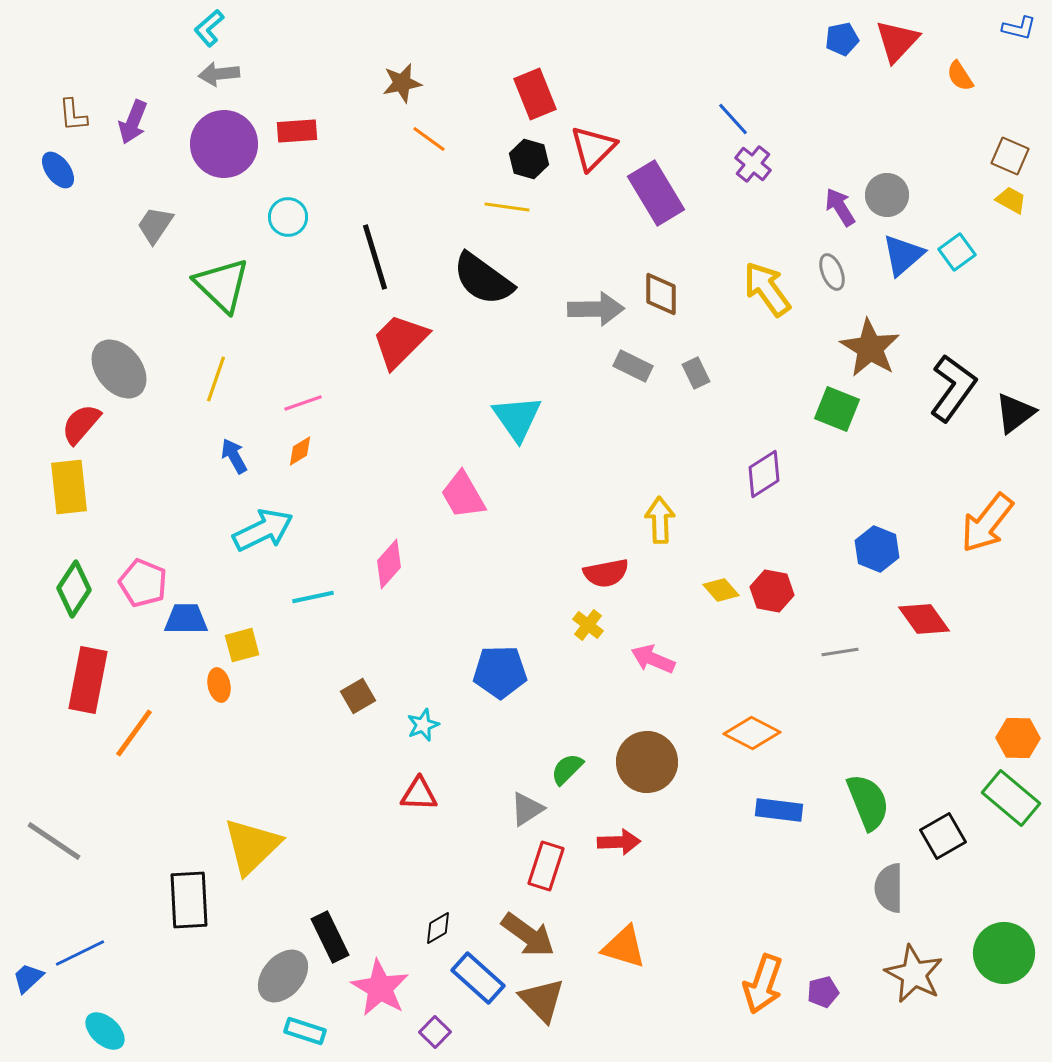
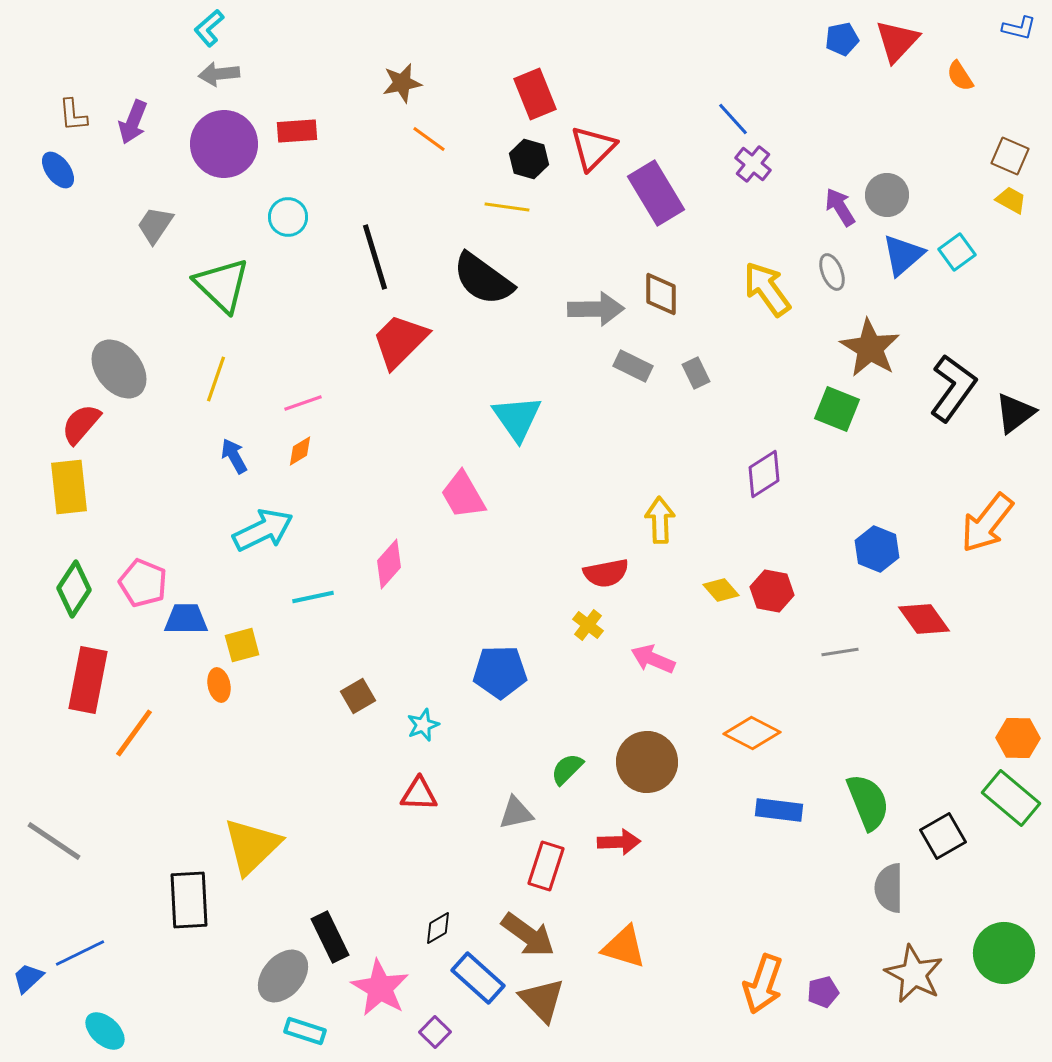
gray triangle at (527, 809): moved 11 px left, 4 px down; rotated 21 degrees clockwise
